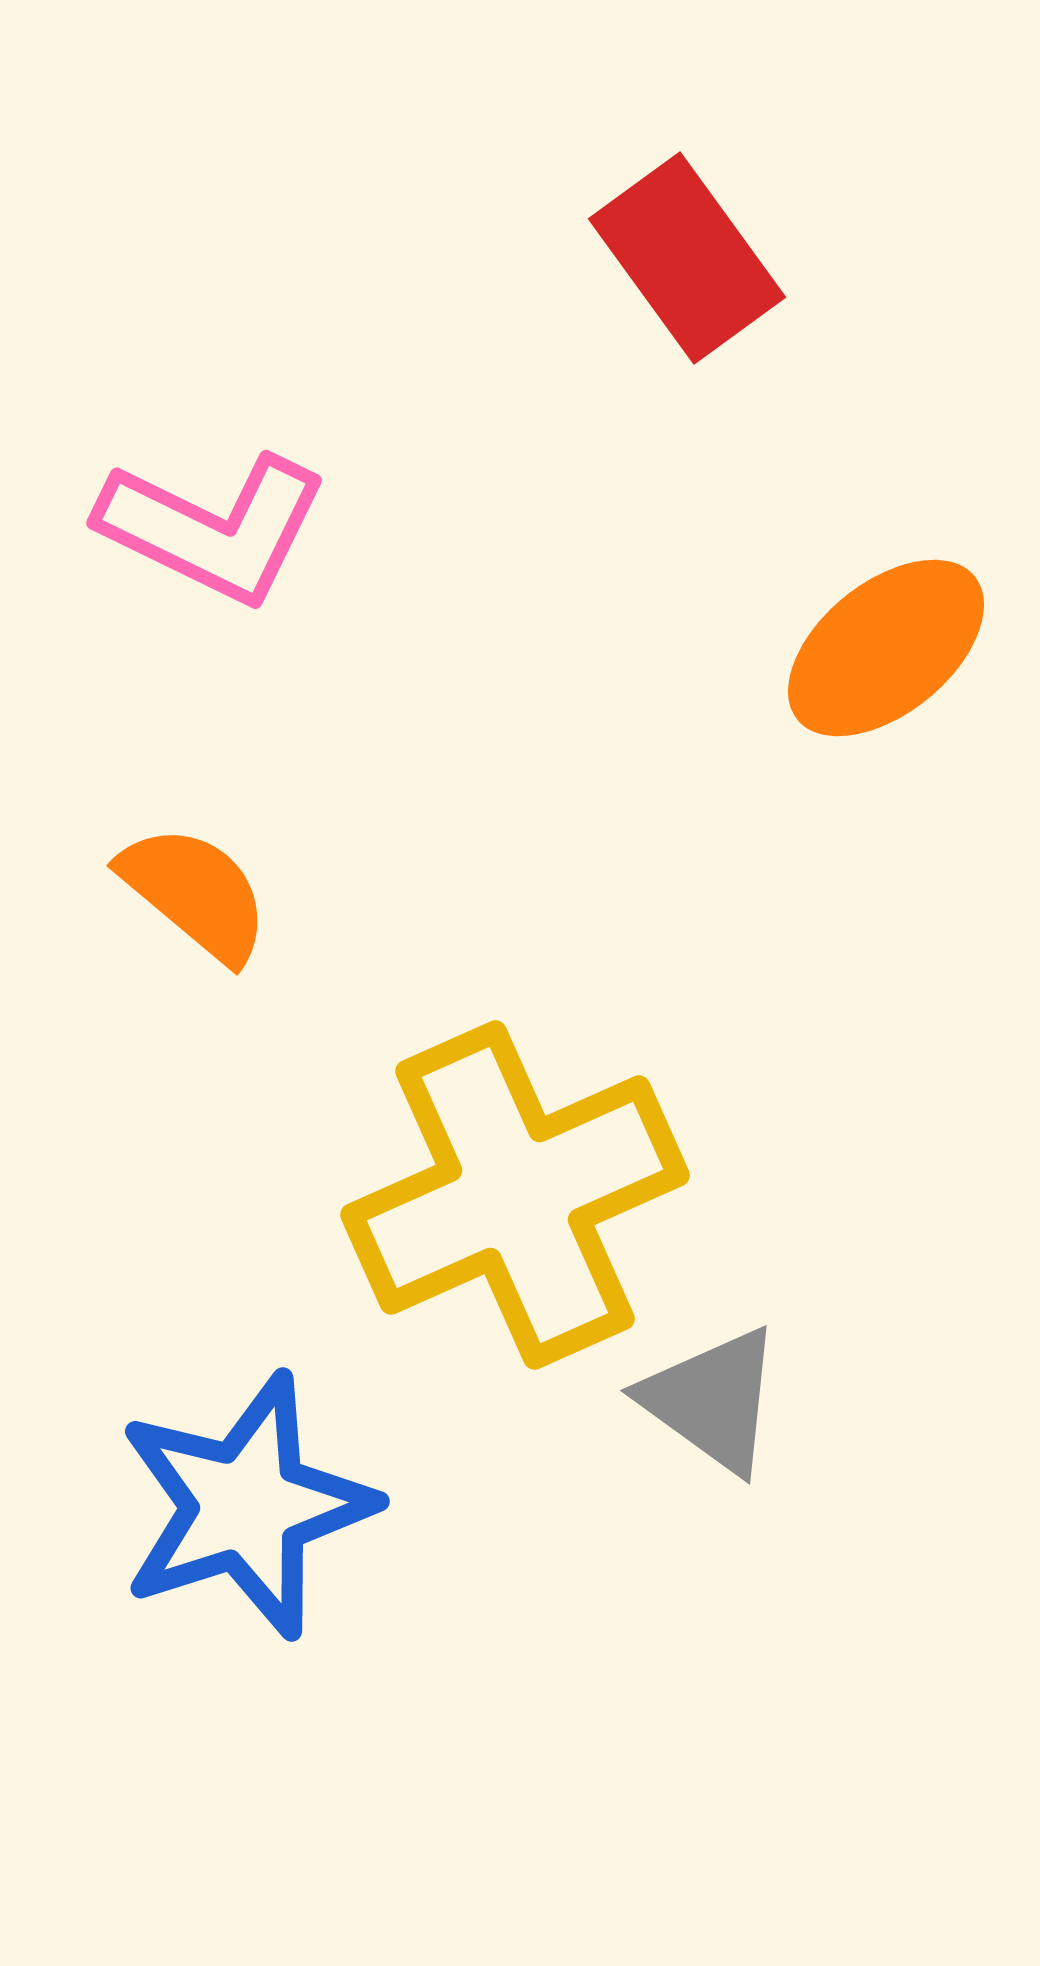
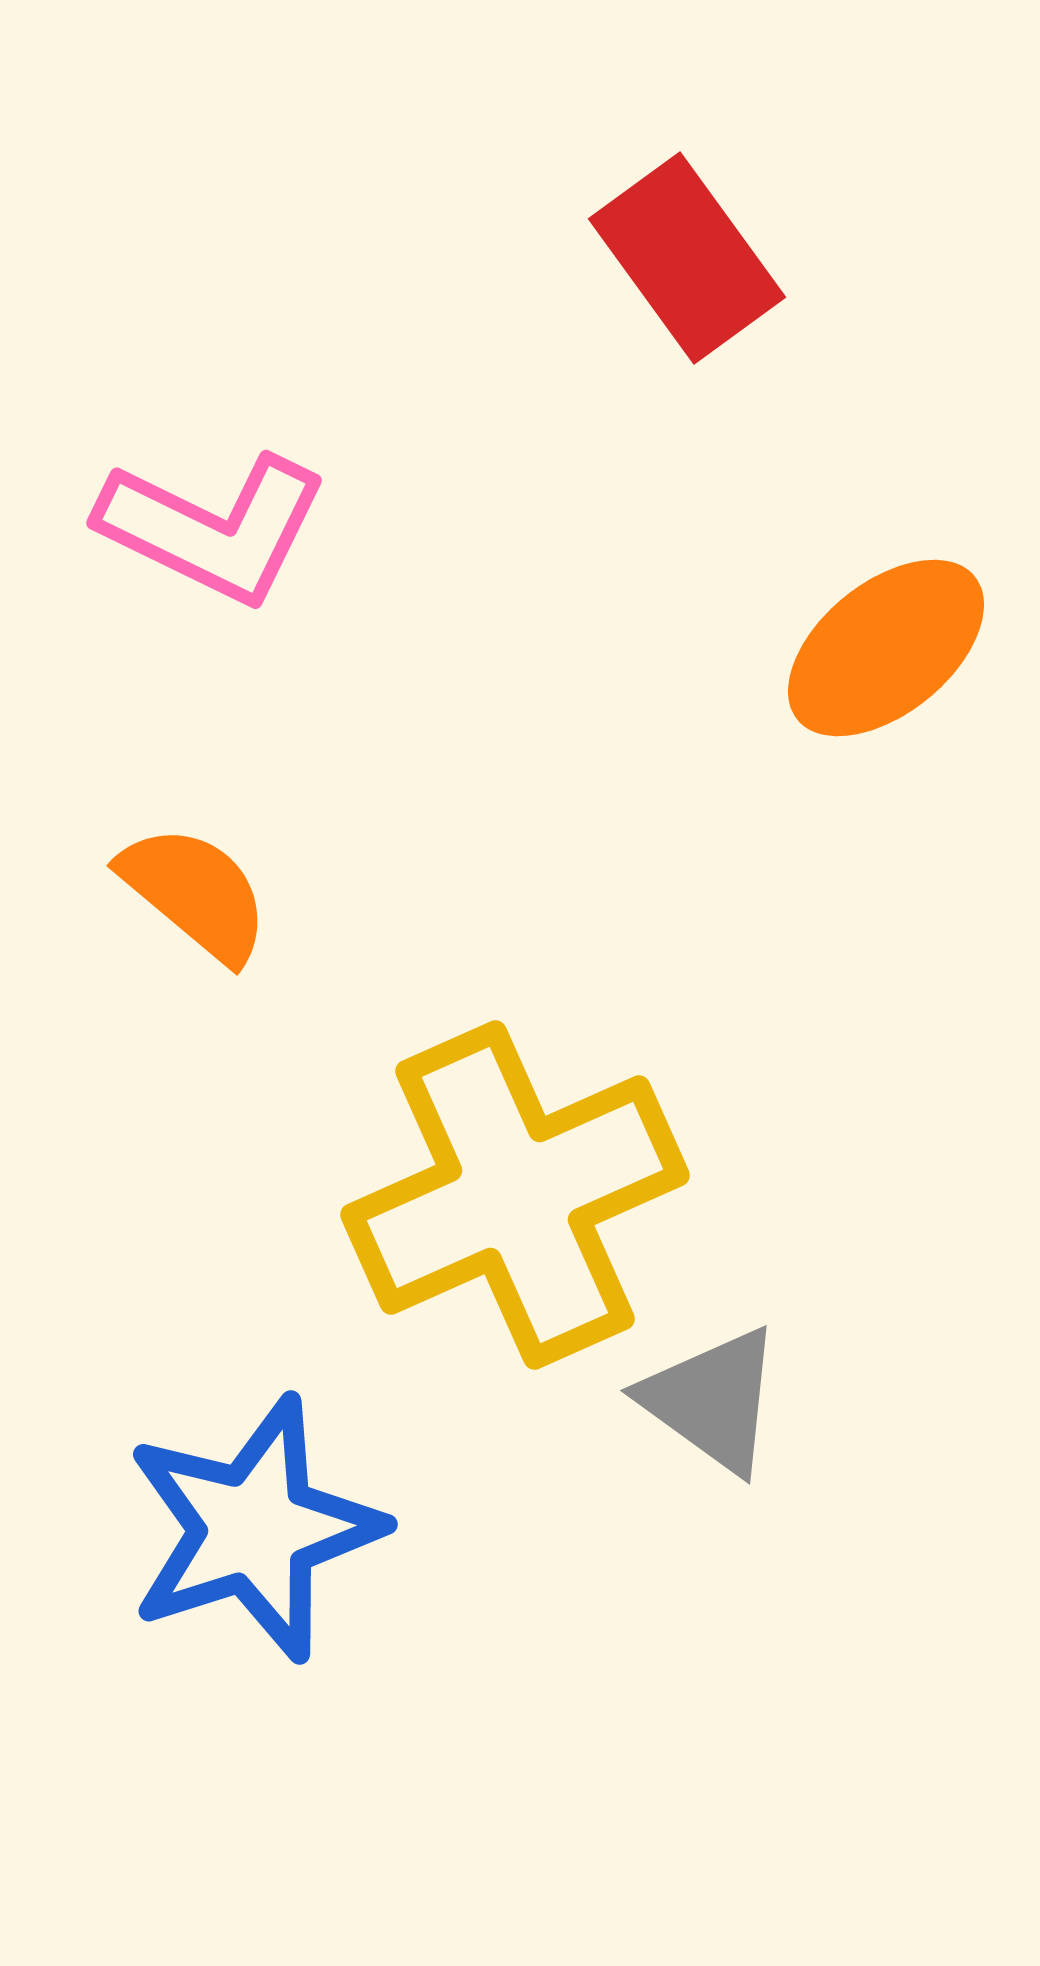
blue star: moved 8 px right, 23 px down
